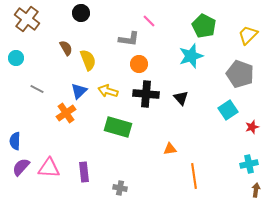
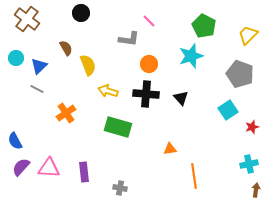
yellow semicircle: moved 5 px down
orange circle: moved 10 px right
blue triangle: moved 40 px left, 25 px up
blue semicircle: rotated 30 degrees counterclockwise
